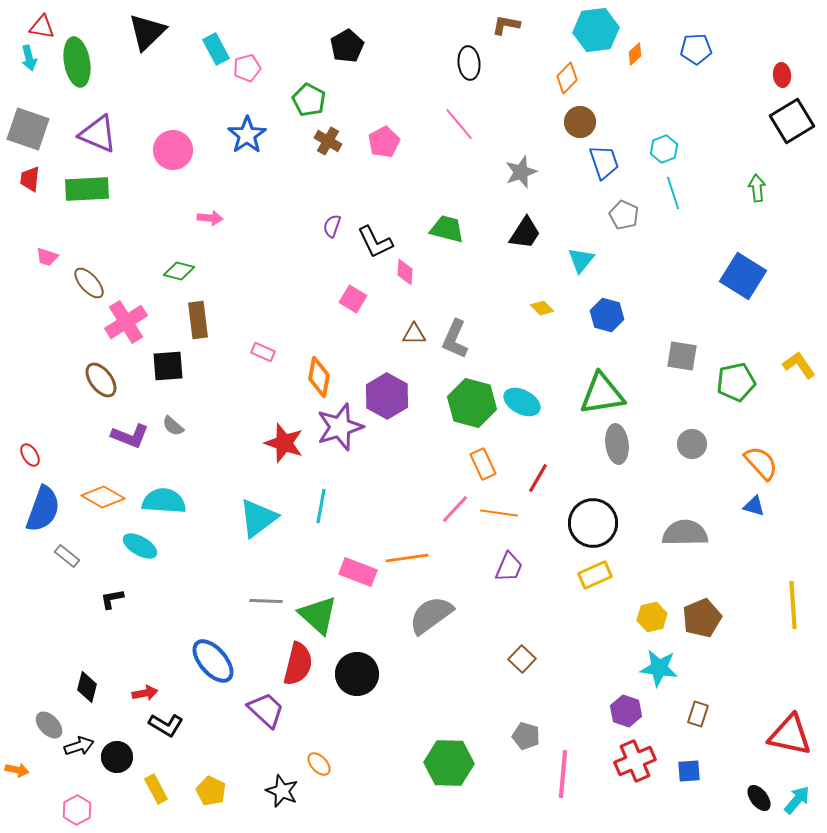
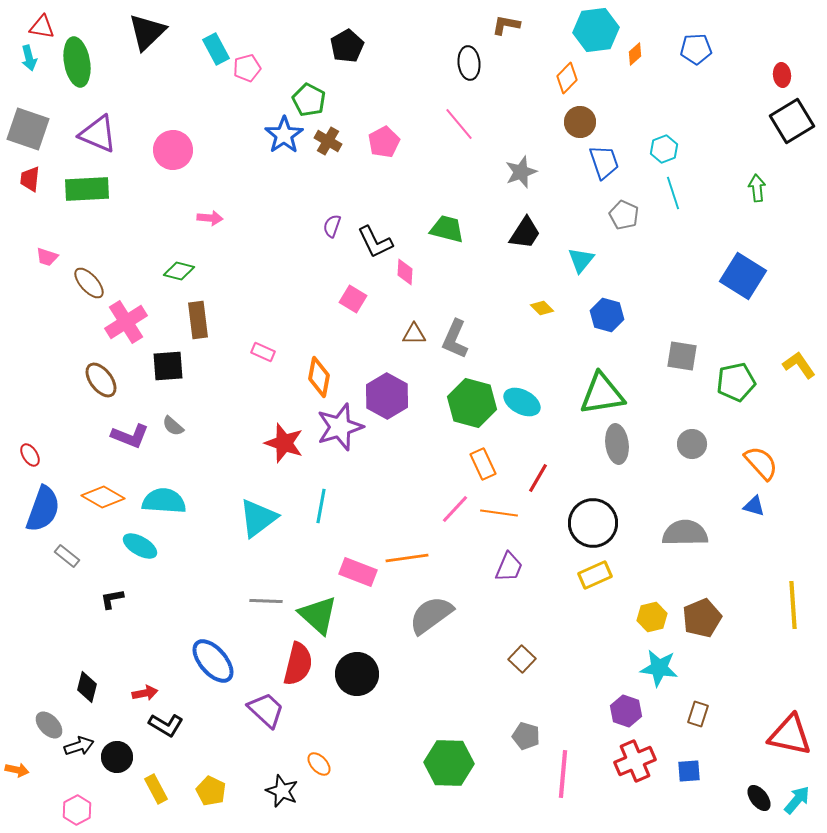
blue star at (247, 135): moved 37 px right
